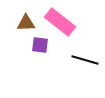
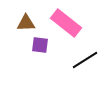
pink rectangle: moved 6 px right, 1 px down
black line: rotated 48 degrees counterclockwise
